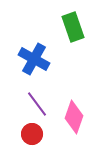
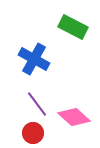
green rectangle: rotated 44 degrees counterclockwise
pink diamond: rotated 68 degrees counterclockwise
red circle: moved 1 px right, 1 px up
